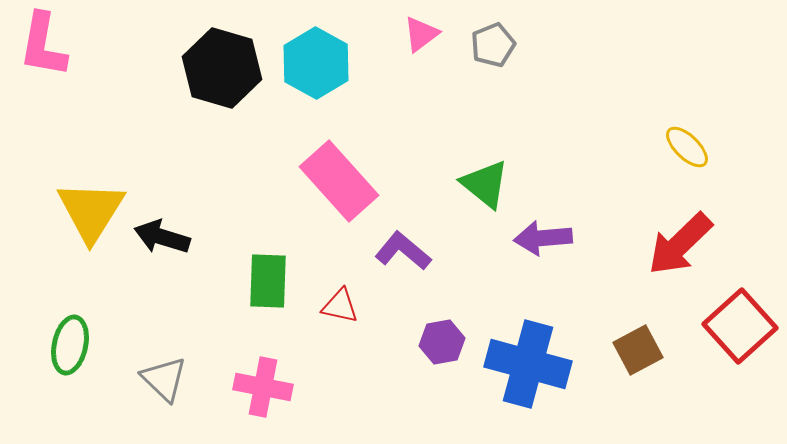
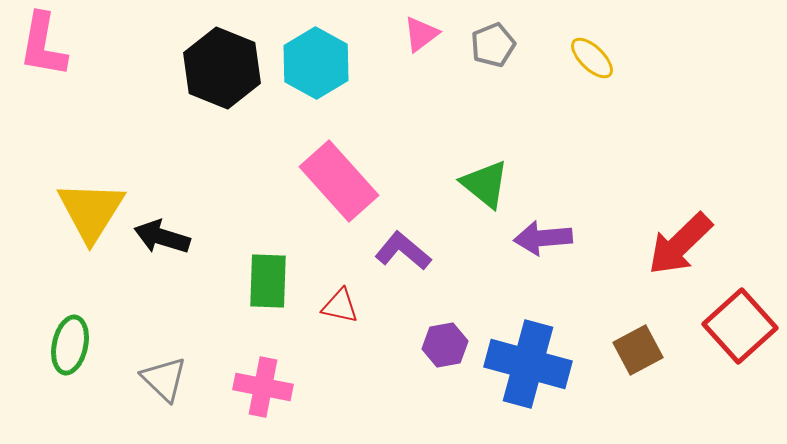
black hexagon: rotated 6 degrees clockwise
yellow ellipse: moved 95 px left, 89 px up
purple hexagon: moved 3 px right, 3 px down
